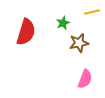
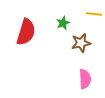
yellow line: moved 2 px right, 2 px down; rotated 21 degrees clockwise
brown star: moved 2 px right
pink semicircle: rotated 24 degrees counterclockwise
